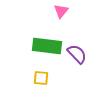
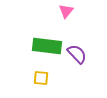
pink triangle: moved 5 px right
